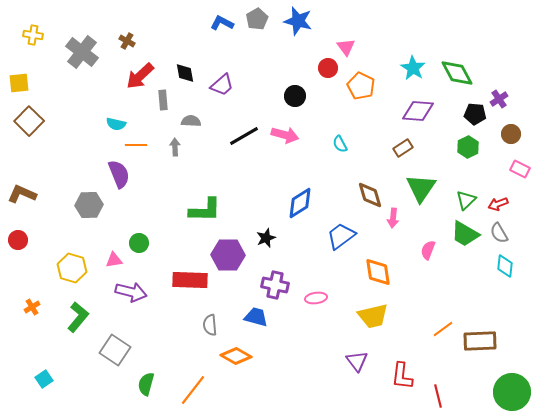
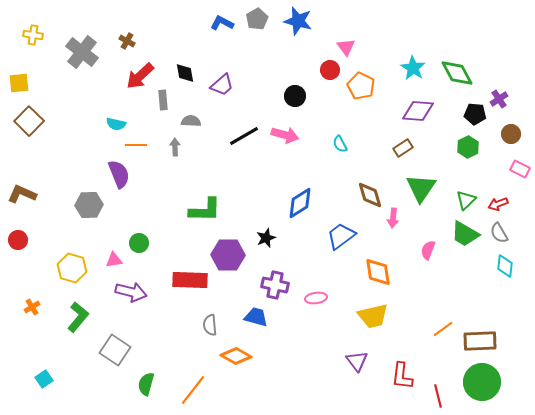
red circle at (328, 68): moved 2 px right, 2 px down
green circle at (512, 392): moved 30 px left, 10 px up
